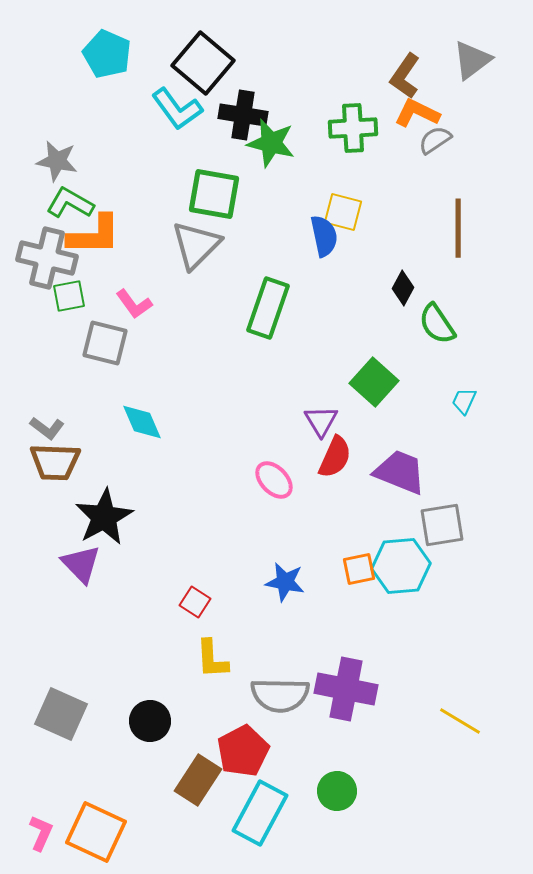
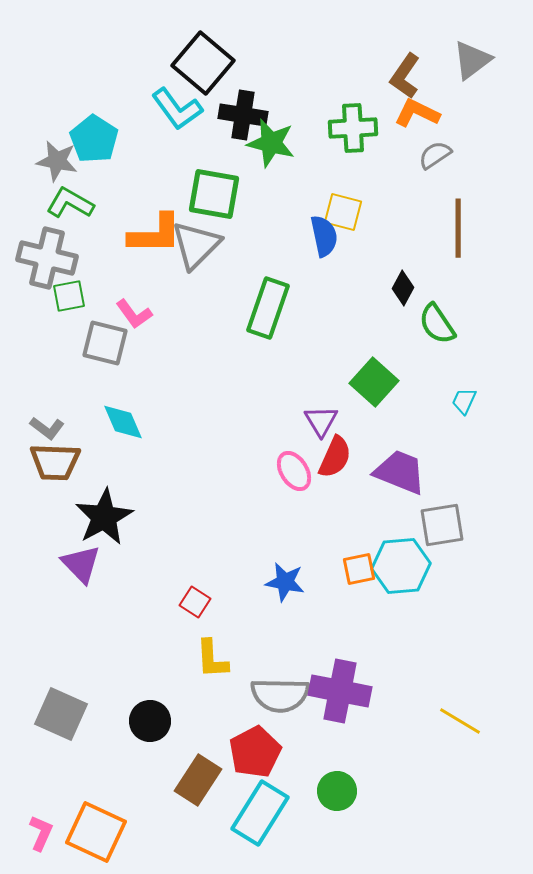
cyan pentagon at (107, 54): moved 13 px left, 85 px down; rotated 9 degrees clockwise
gray semicircle at (435, 140): moved 15 px down
orange L-shape at (94, 235): moved 61 px right, 1 px up
pink L-shape at (134, 304): moved 10 px down
cyan diamond at (142, 422): moved 19 px left
pink ellipse at (274, 480): moved 20 px right, 9 px up; rotated 12 degrees clockwise
purple cross at (346, 689): moved 6 px left, 2 px down
red pentagon at (243, 751): moved 12 px right, 1 px down
cyan rectangle at (260, 813): rotated 4 degrees clockwise
